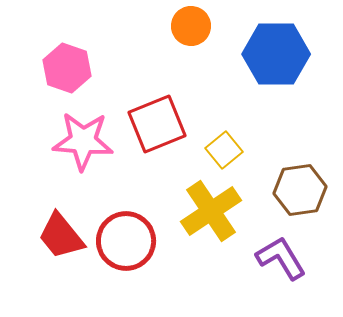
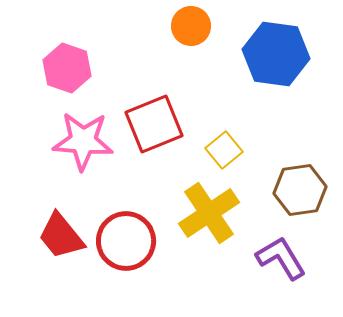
blue hexagon: rotated 8 degrees clockwise
red square: moved 3 px left
yellow cross: moved 2 px left, 2 px down
